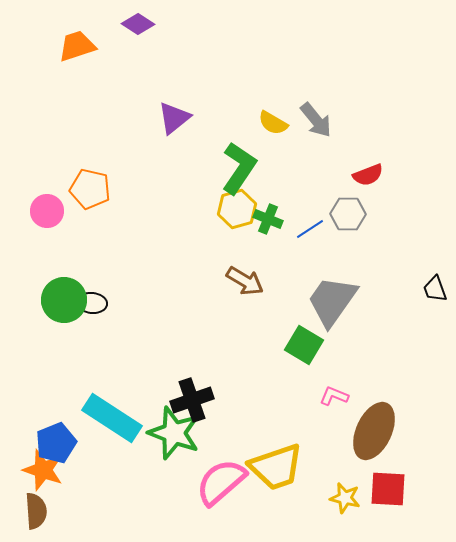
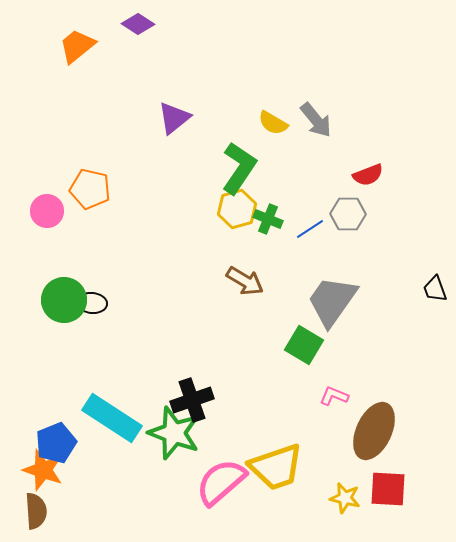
orange trapezoid: rotated 21 degrees counterclockwise
